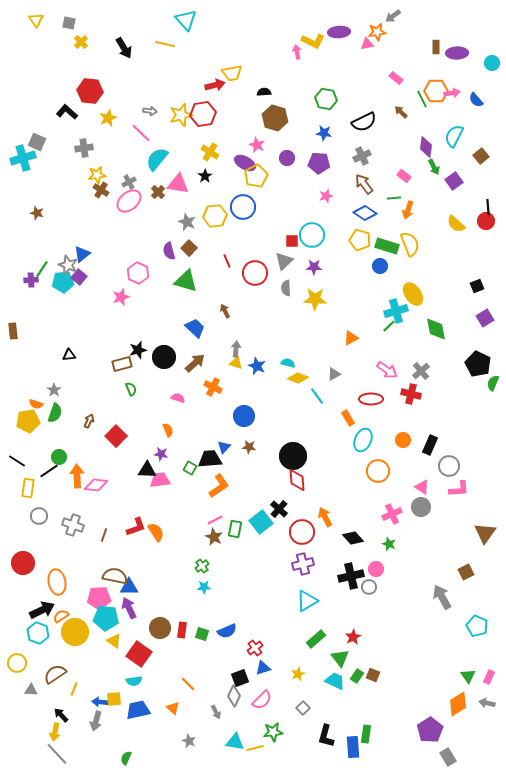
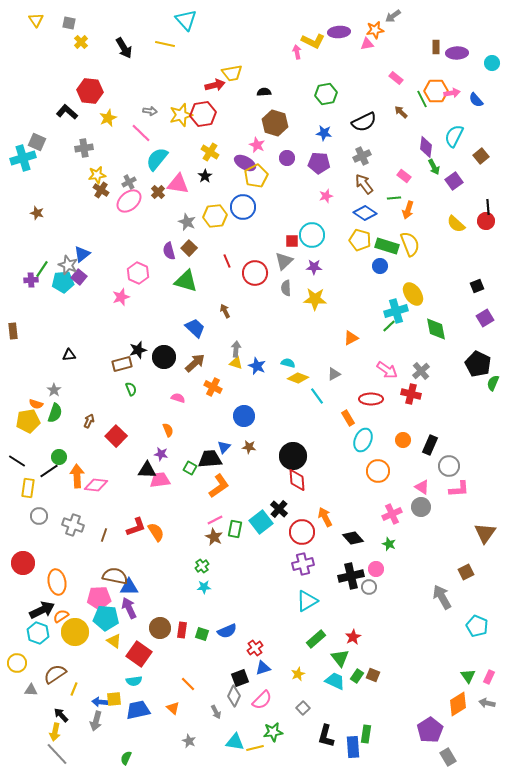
orange star at (377, 32): moved 2 px left, 2 px up
green hexagon at (326, 99): moved 5 px up; rotated 20 degrees counterclockwise
brown hexagon at (275, 118): moved 5 px down
